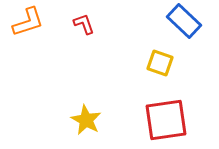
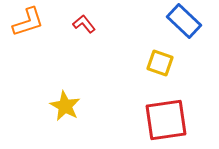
red L-shape: rotated 20 degrees counterclockwise
yellow star: moved 21 px left, 14 px up
